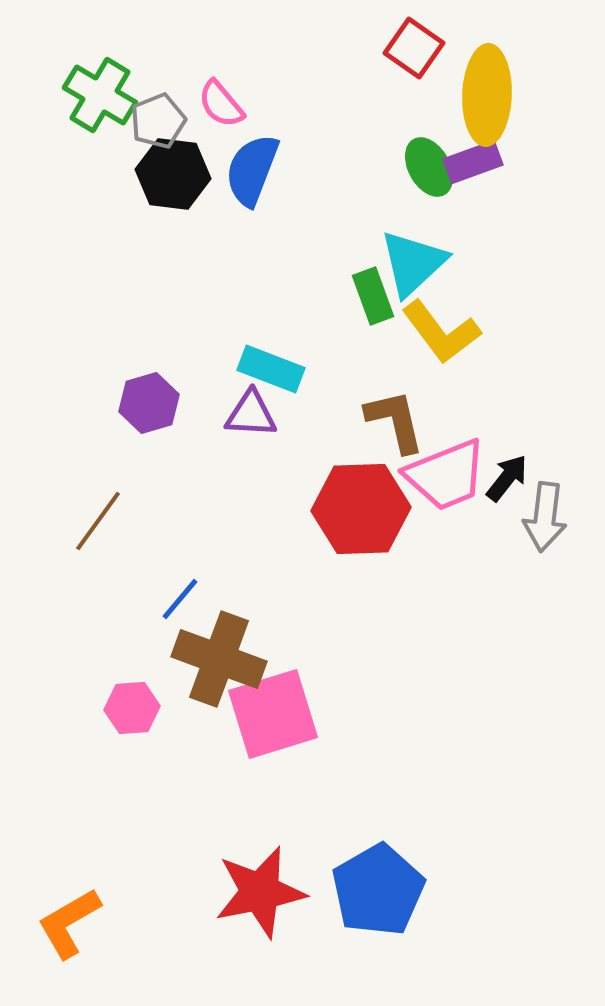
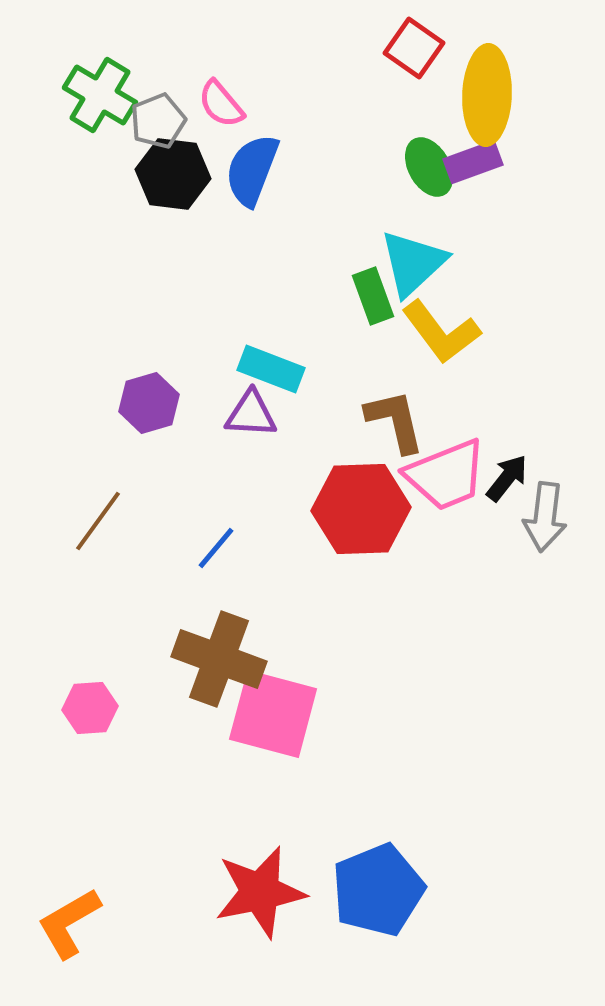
blue line: moved 36 px right, 51 px up
pink hexagon: moved 42 px left
pink square: rotated 32 degrees clockwise
blue pentagon: rotated 8 degrees clockwise
